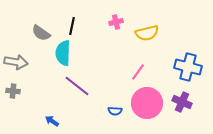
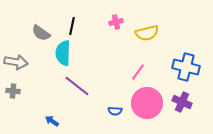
blue cross: moved 2 px left
